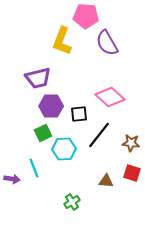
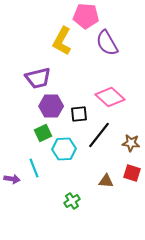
yellow L-shape: rotated 8 degrees clockwise
green cross: moved 1 px up
